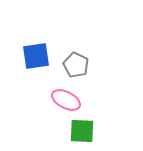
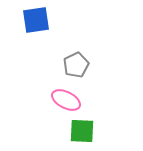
blue square: moved 36 px up
gray pentagon: rotated 20 degrees clockwise
